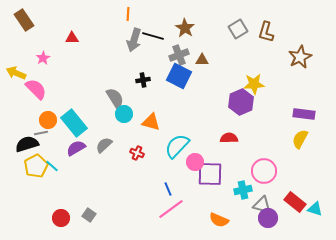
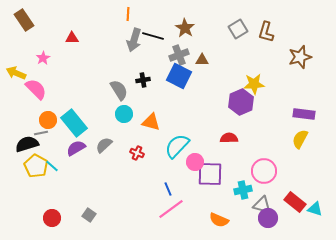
brown star at (300, 57): rotated 10 degrees clockwise
gray semicircle at (115, 98): moved 4 px right, 8 px up
yellow pentagon at (36, 166): rotated 15 degrees counterclockwise
red circle at (61, 218): moved 9 px left
